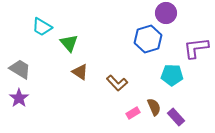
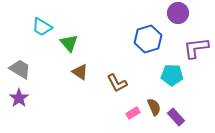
purple circle: moved 12 px right
brown L-shape: rotated 15 degrees clockwise
